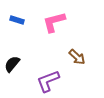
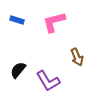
brown arrow: rotated 24 degrees clockwise
black semicircle: moved 6 px right, 6 px down
purple L-shape: rotated 100 degrees counterclockwise
